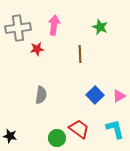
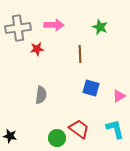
pink arrow: rotated 84 degrees clockwise
blue square: moved 4 px left, 7 px up; rotated 30 degrees counterclockwise
